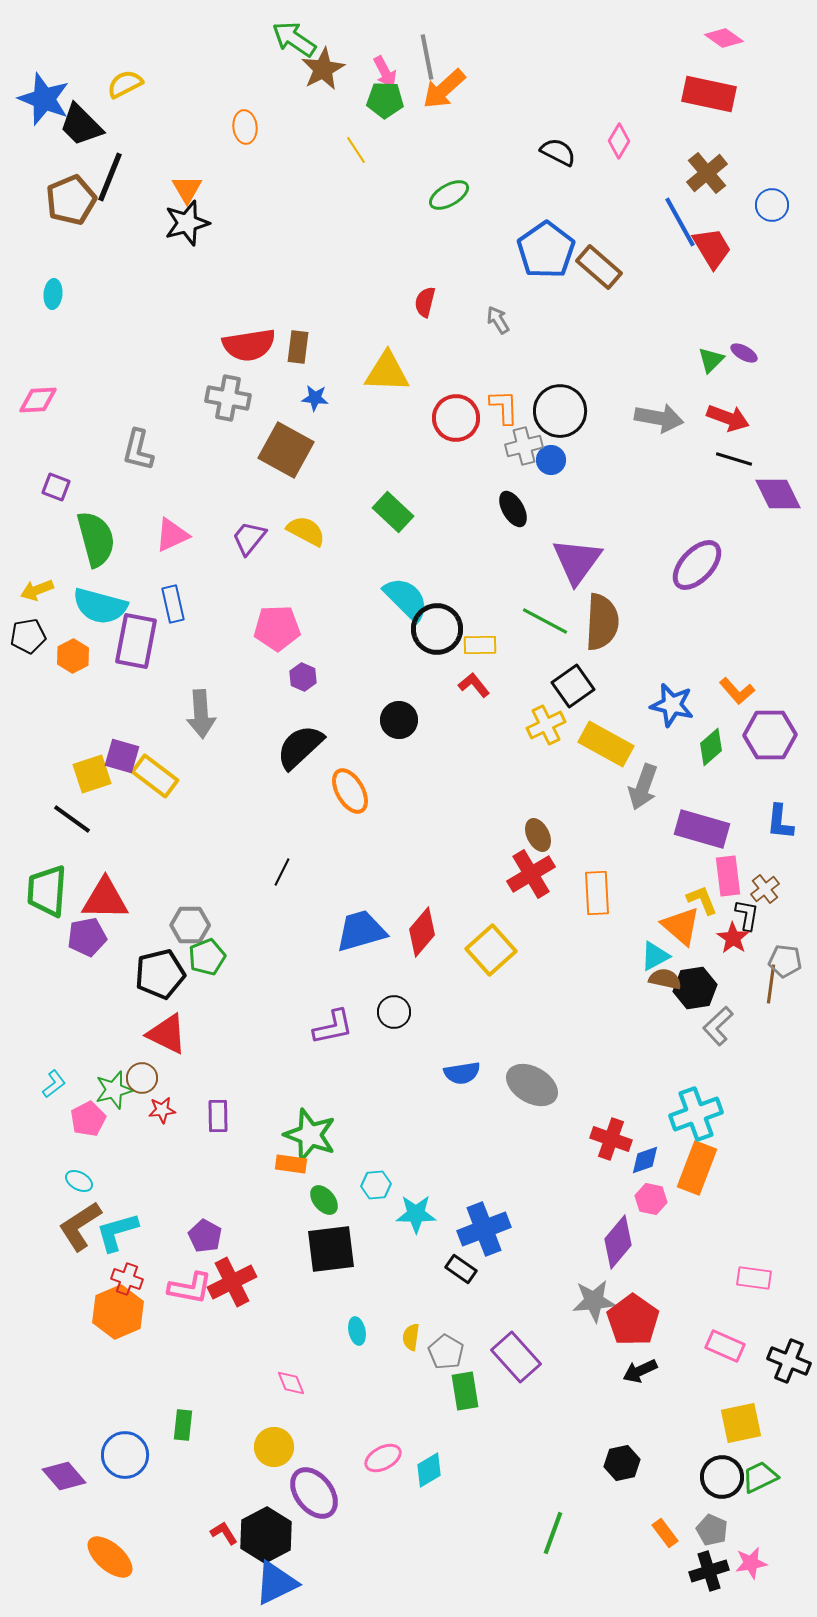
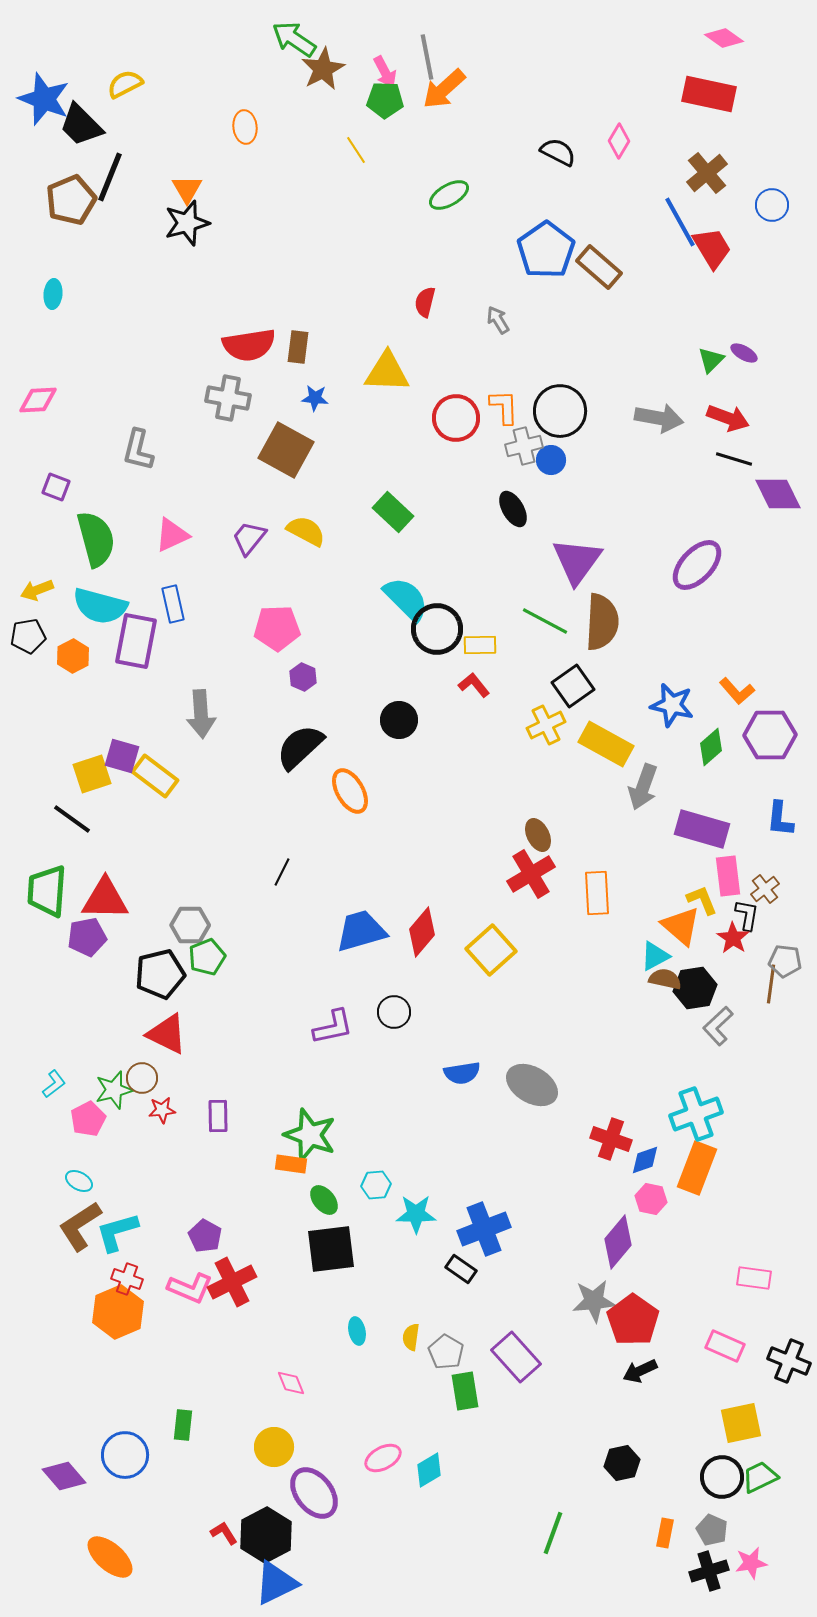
blue L-shape at (780, 822): moved 3 px up
pink L-shape at (190, 1288): rotated 12 degrees clockwise
orange rectangle at (665, 1533): rotated 48 degrees clockwise
